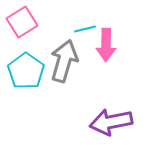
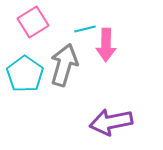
pink square: moved 11 px right
gray arrow: moved 4 px down
cyan pentagon: moved 1 px left, 3 px down
